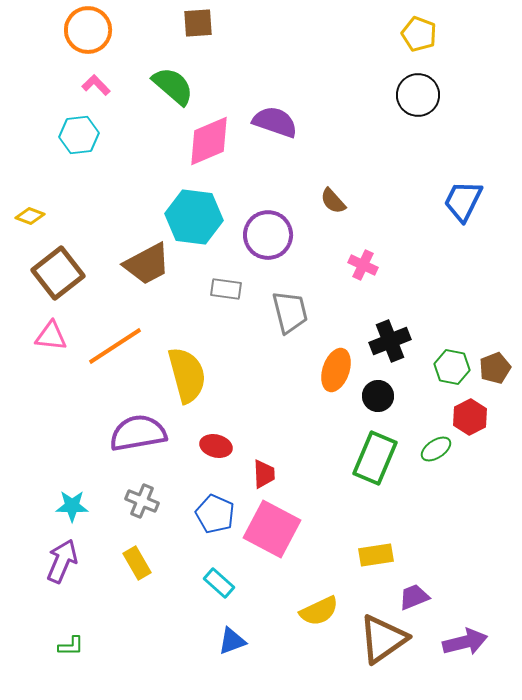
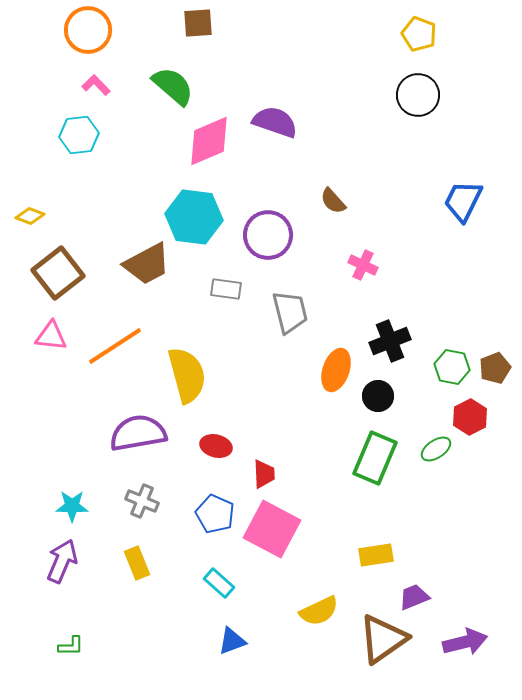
yellow rectangle at (137, 563): rotated 8 degrees clockwise
